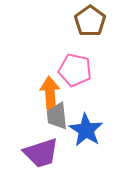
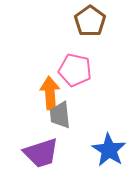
gray trapezoid: moved 3 px right, 1 px up
blue star: moved 23 px right, 20 px down
